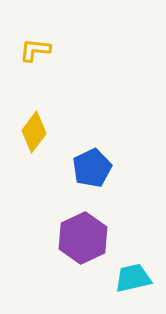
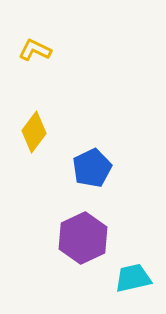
yellow L-shape: rotated 20 degrees clockwise
